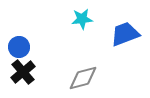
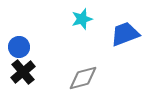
cyan star: rotated 10 degrees counterclockwise
